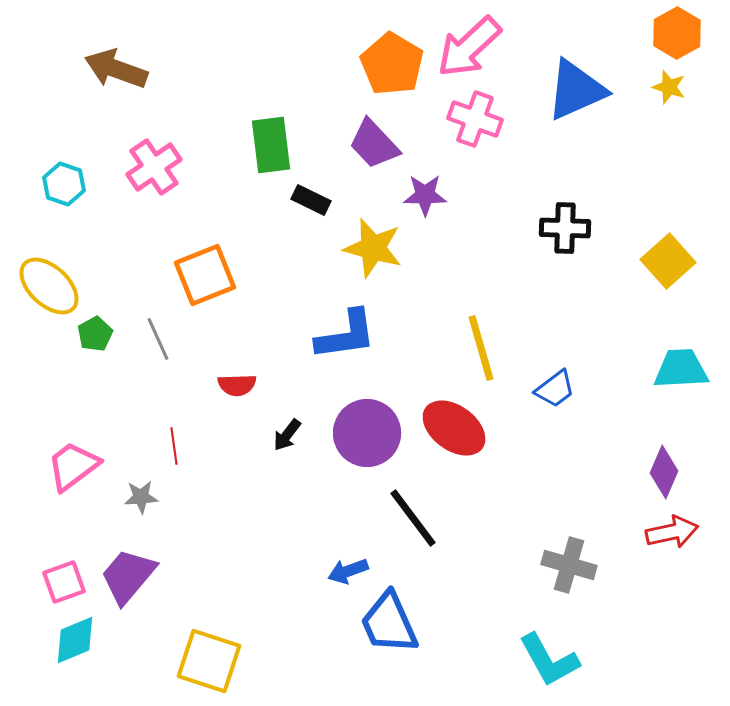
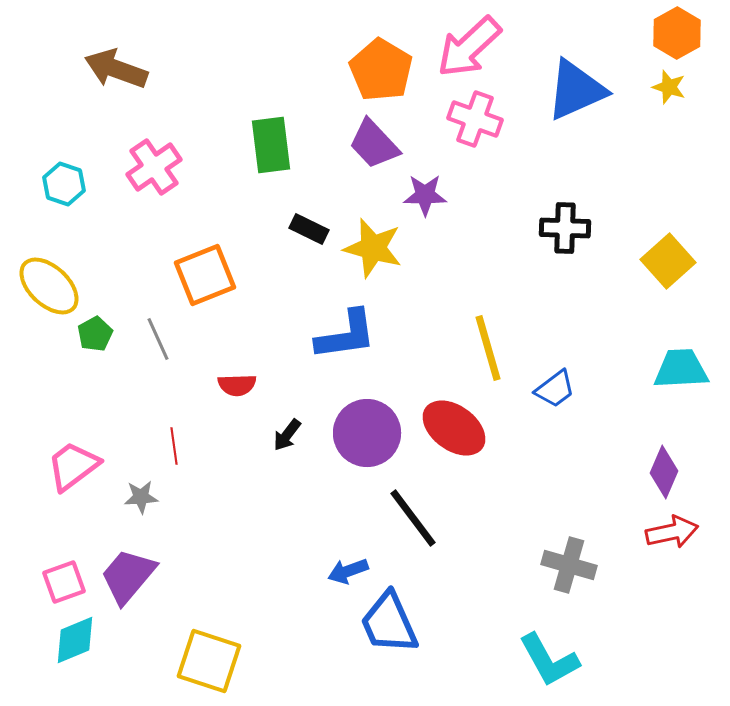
orange pentagon at (392, 64): moved 11 px left, 6 px down
black rectangle at (311, 200): moved 2 px left, 29 px down
yellow line at (481, 348): moved 7 px right
